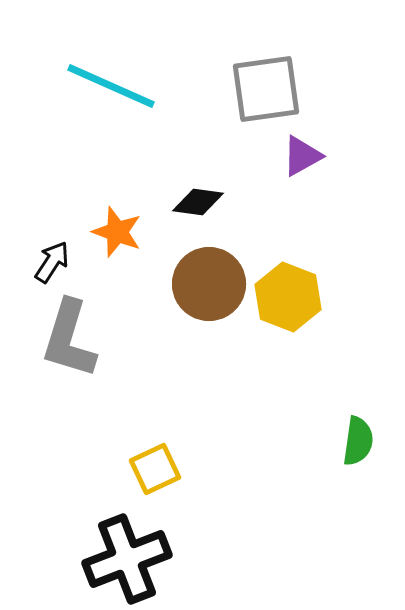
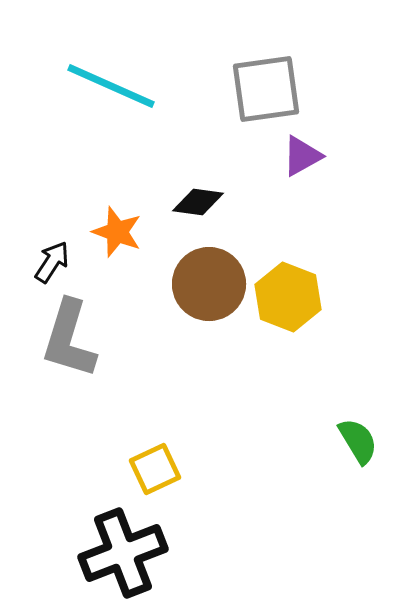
green semicircle: rotated 39 degrees counterclockwise
black cross: moved 4 px left, 6 px up
